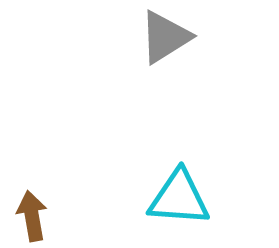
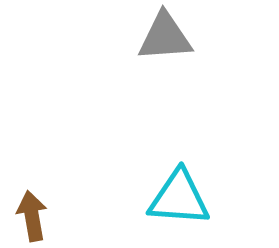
gray triangle: rotated 28 degrees clockwise
